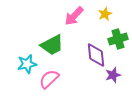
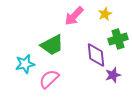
cyan star: moved 2 px left
